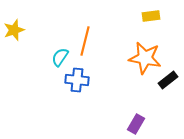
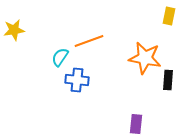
yellow rectangle: moved 18 px right; rotated 72 degrees counterclockwise
yellow star: rotated 10 degrees clockwise
orange line: moved 4 px right; rotated 56 degrees clockwise
black rectangle: rotated 48 degrees counterclockwise
purple rectangle: rotated 24 degrees counterclockwise
